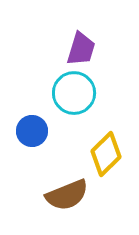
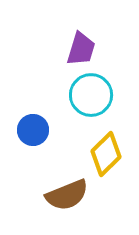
cyan circle: moved 17 px right, 2 px down
blue circle: moved 1 px right, 1 px up
